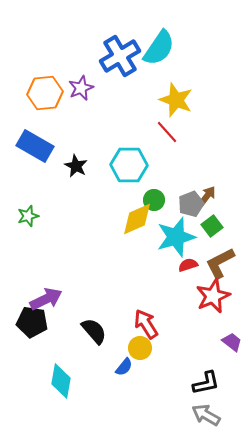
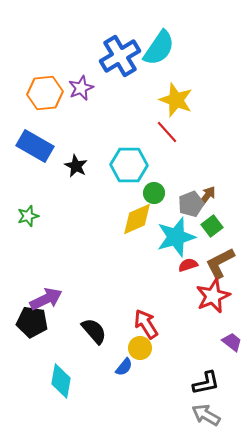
green circle: moved 7 px up
